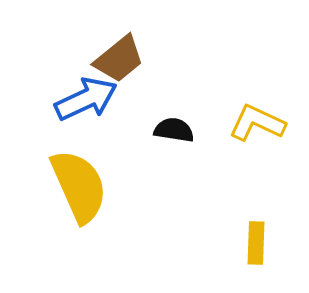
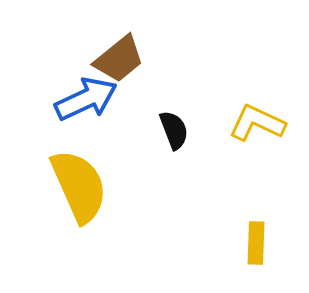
black semicircle: rotated 60 degrees clockwise
